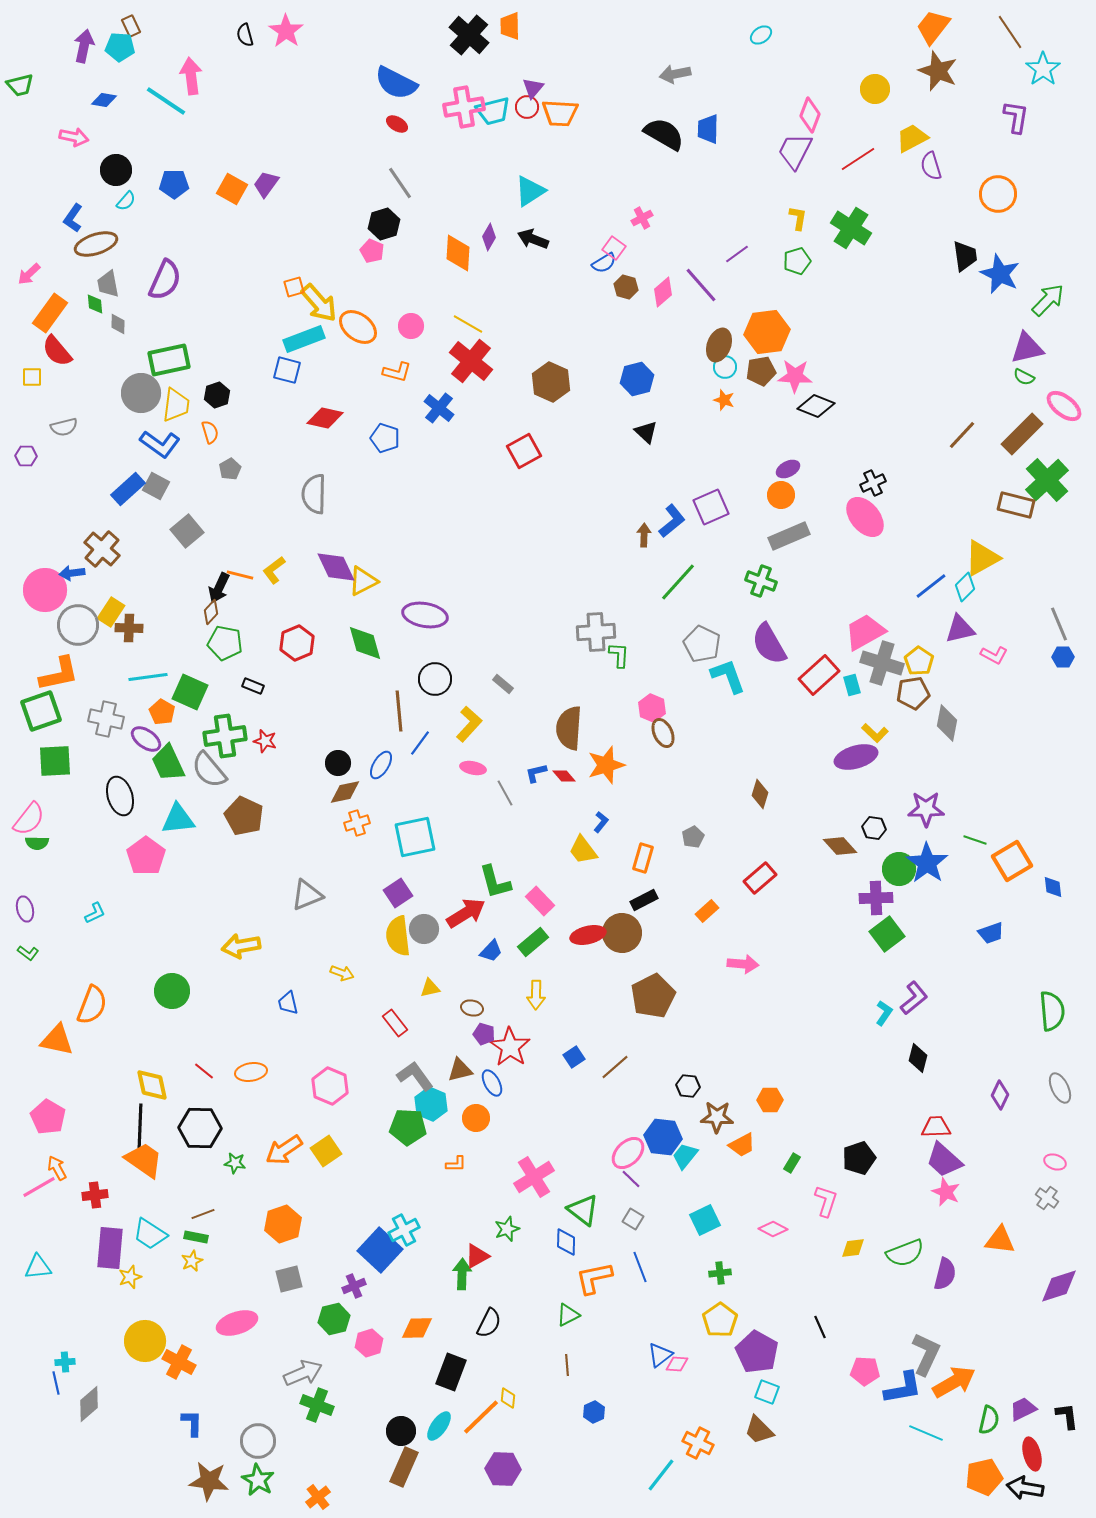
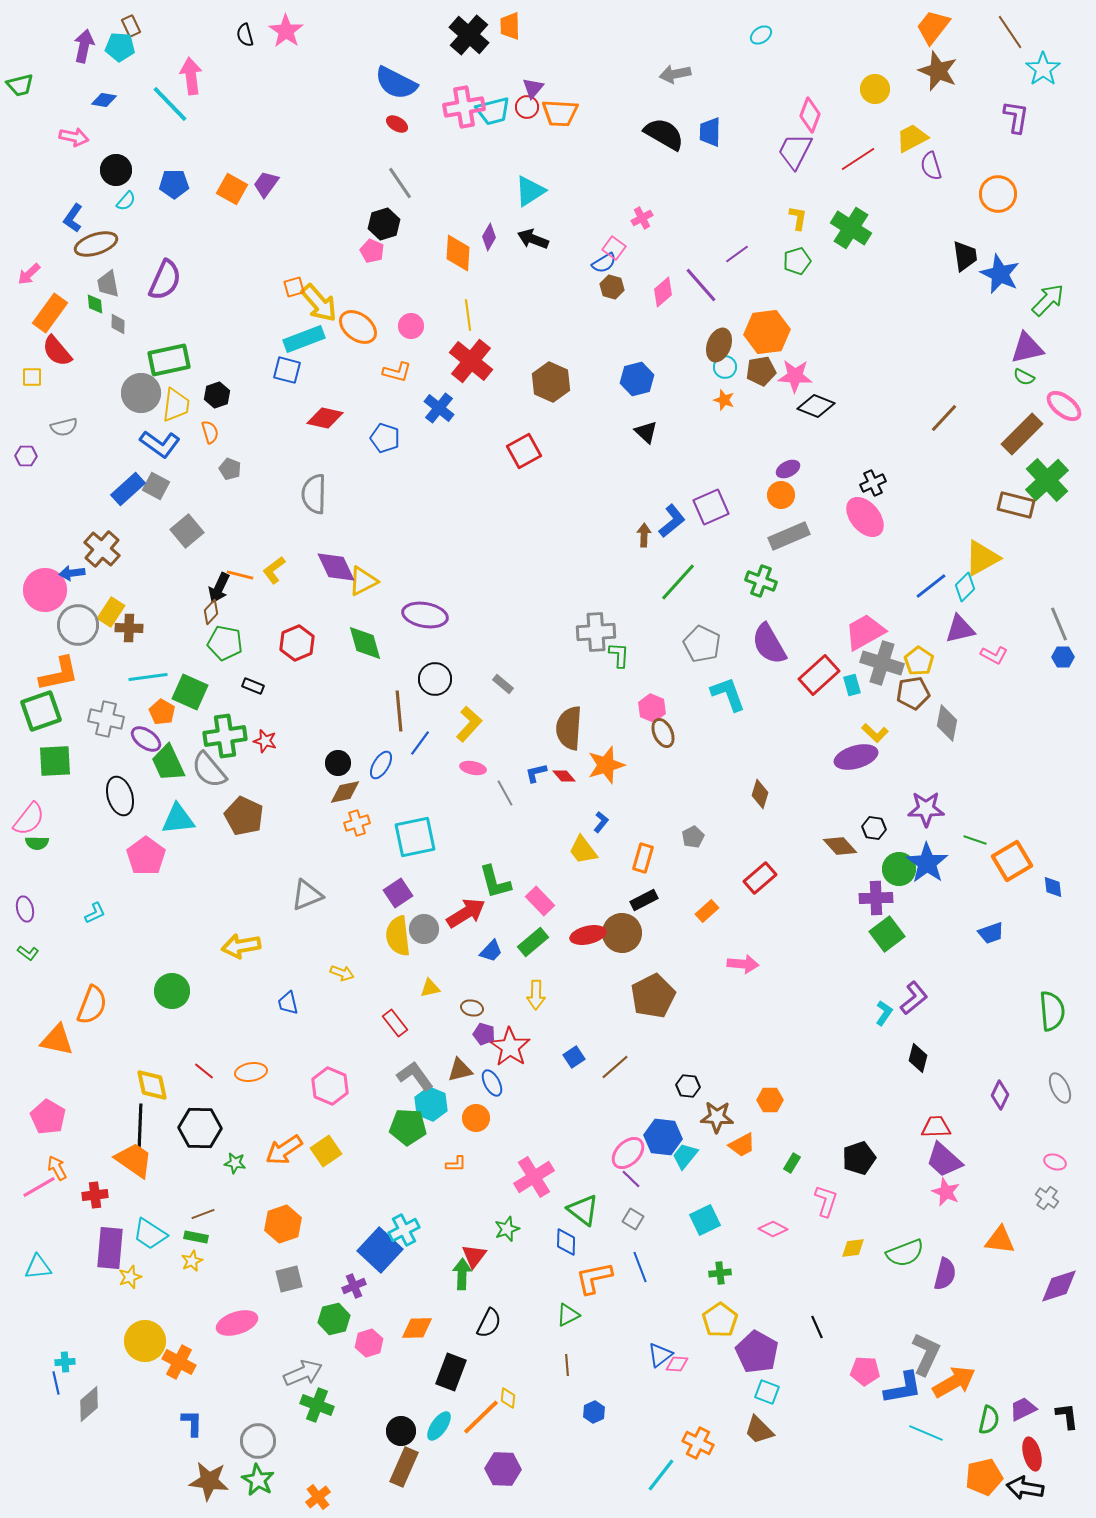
cyan line at (166, 101): moved 4 px right, 3 px down; rotated 12 degrees clockwise
blue trapezoid at (708, 129): moved 2 px right, 3 px down
brown hexagon at (626, 287): moved 14 px left
yellow line at (468, 324): moved 9 px up; rotated 52 degrees clockwise
brown line at (962, 435): moved 18 px left, 17 px up
gray pentagon at (230, 469): rotated 20 degrees counterclockwise
cyan L-shape at (728, 676): moved 18 px down
orange trapezoid at (144, 1160): moved 10 px left
red triangle at (477, 1256): moved 3 px left; rotated 24 degrees counterclockwise
black line at (820, 1327): moved 3 px left
